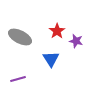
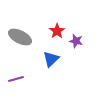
blue triangle: rotated 18 degrees clockwise
purple line: moved 2 px left
